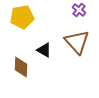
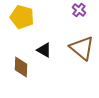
yellow pentagon: rotated 25 degrees clockwise
brown triangle: moved 5 px right, 6 px down; rotated 8 degrees counterclockwise
